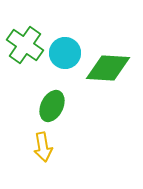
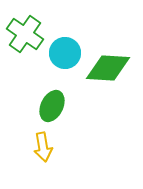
green cross: moved 11 px up
